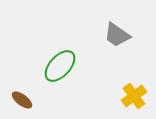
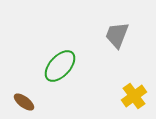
gray trapezoid: rotated 76 degrees clockwise
brown ellipse: moved 2 px right, 2 px down
